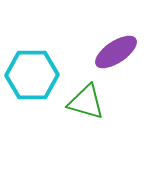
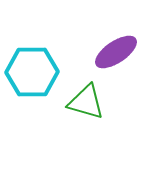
cyan hexagon: moved 3 px up
